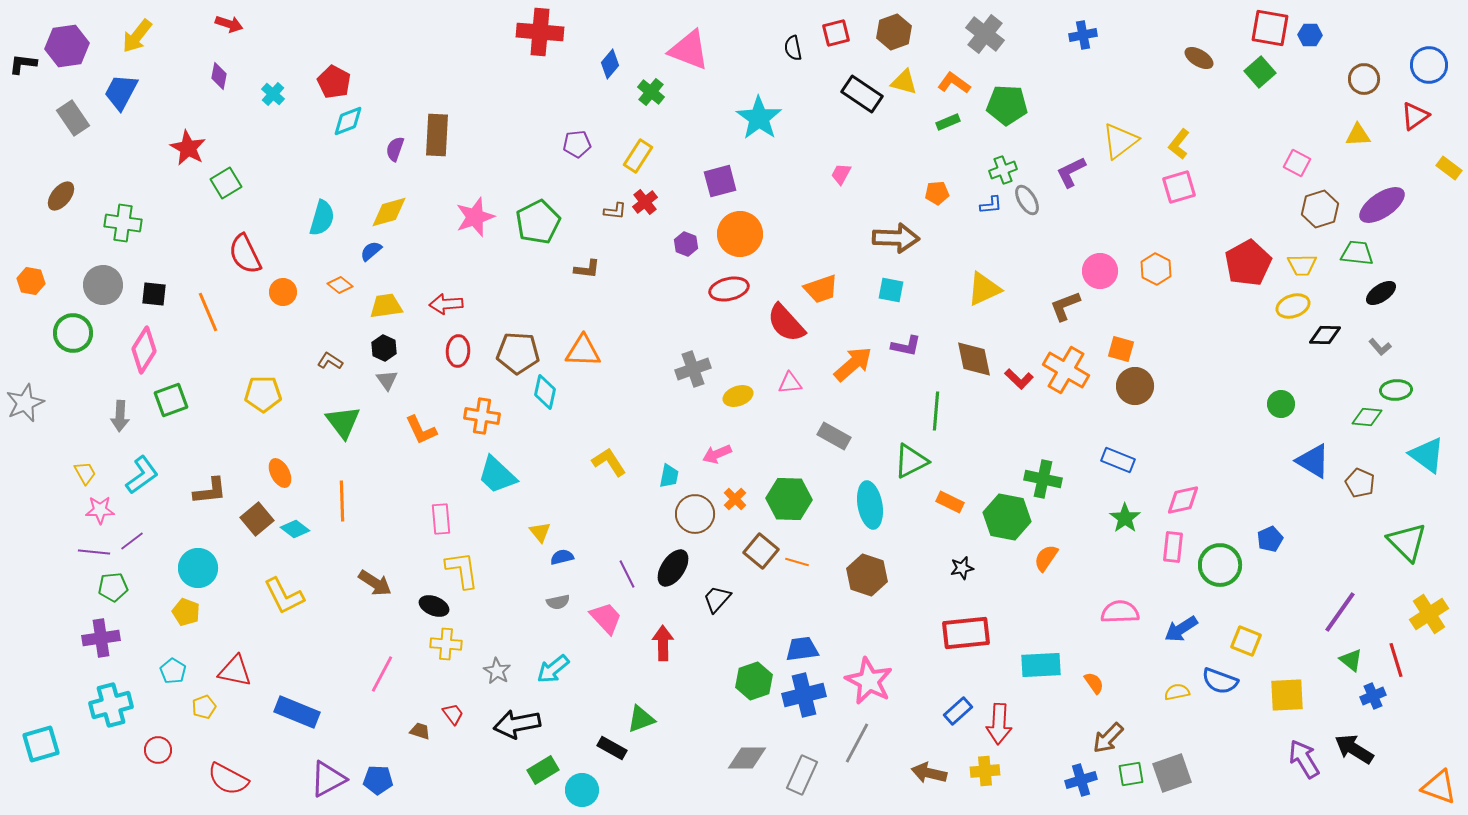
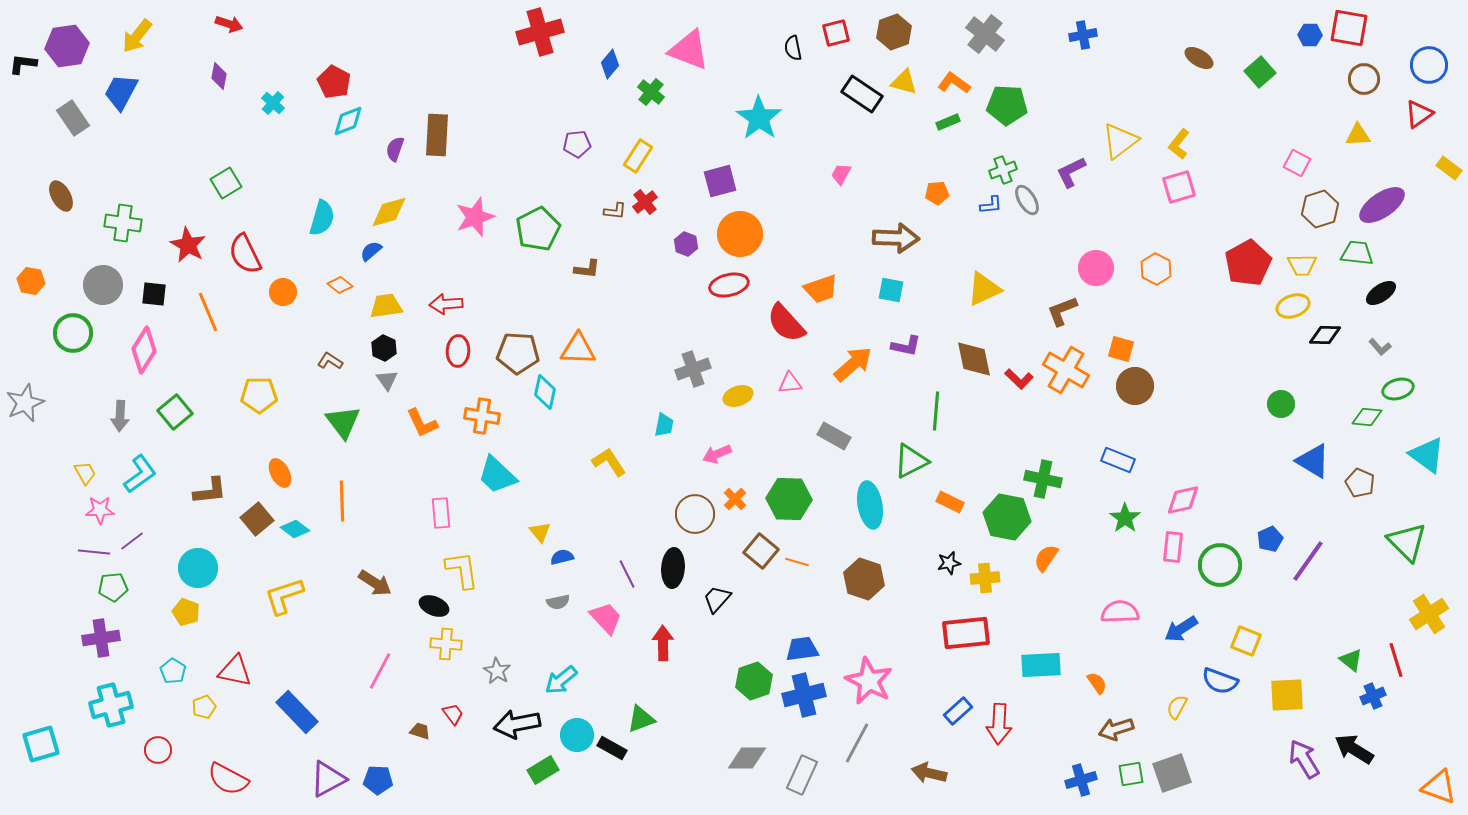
red square at (1270, 28): moved 79 px right
red cross at (540, 32): rotated 21 degrees counterclockwise
cyan cross at (273, 94): moved 9 px down
red triangle at (1415, 116): moved 4 px right, 2 px up
red star at (188, 148): moved 97 px down
brown ellipse at (61, 196): rotated 68 degrees counterclockwise
green pentagon at (538, 222): moved 7 px down
pink circle at (1100, 271): moved 4 px left, 3 px up
red ellipse at (729, 289): moved 4 px up
brown L-shape at (1065, 306): moved 3 px left, 5 px down
orange triangle at (583, 351): moved 5 px left, 2 px up
green ellipse at (1396, 390): moved 2 px right, 1 px up; rotated 12 degrees counterclockwise
yellow pentagon at (263, 394): moved 4 px left, 1 px down
green square at (171, 400): moved 4 px right, 12 px down; rotated 20 degrees counterclockwise
orange L-shape at (421, 430): moved 1 px right, 7 px up
cyan L-shape at (142, 475): moved 2 px left, 1 px up
cyan trapezoid at (669, 476): moved 5 px left, 51 px up
pink rectangle at (441, 519): moved 6 px up
black ellipse at (673, 568): rotated 30 degrees counterclockwise
black star at (962, 568): moved 13 px left, 5 px up
brown hexagon at (867, 575): moved 3 px left, 4 px down
yellow L-shape at (284, 596): rotated 99 degrees clockwise
purple line at (1340, 612): moved 32 px left, 51 px up
cyan arrow at (553, 669): moved 8 px right, 11 px down
pink line at (382, 674): moved 2 px left, 3 px up
orange semicircle at (1094, 683): moved 3 px right
yellow semicircle at (1177, 692): moved 15 px down; rotated 50 degrees counterclockwise
blue rectangle at (297, 712): rotated 24 degrees clockwise
brown arrow at (1108, 738): moved 8 px right, 9 px up; rotated 28 degrees clockwise
yellow cross at (985, 771): moved 193 px up
cyan circle at (582, 790): moved 5 px left, 55 px up
